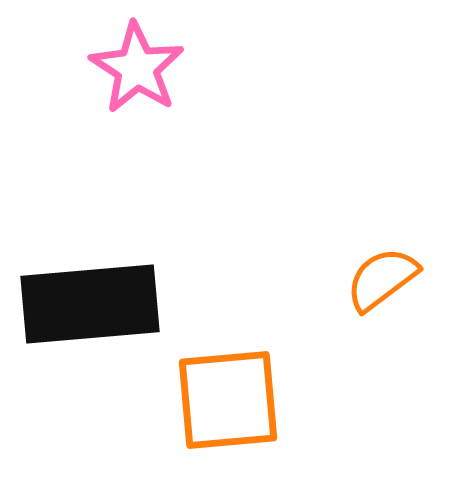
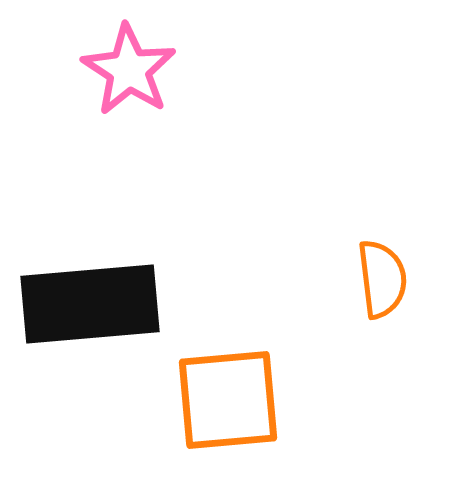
pink star: moved 8 px left, 2 px down
orange semicircle: rotated 120 degrees clockwise
